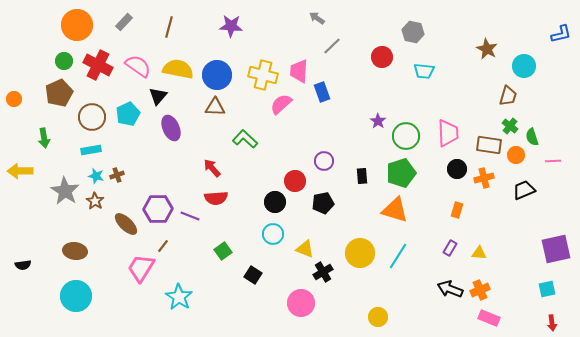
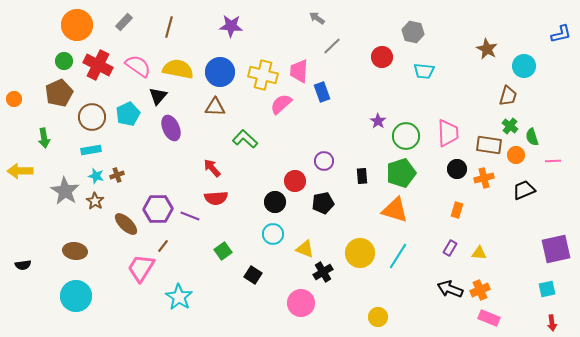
blue circle at (217, 75): moved 3 px right, 3 px up
